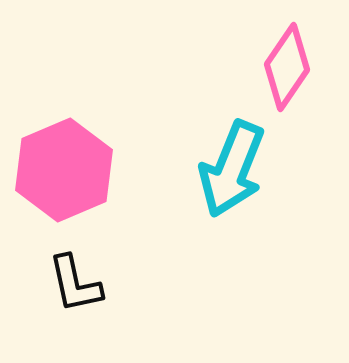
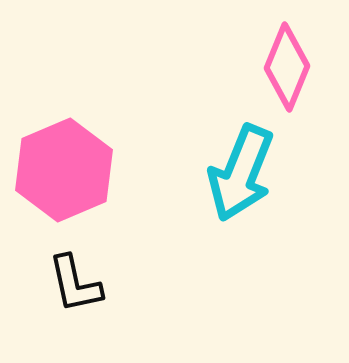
pink diamond: rotated 12 degrees counterclockwise
cyan arrow: moved 9 px right, 4 px down
